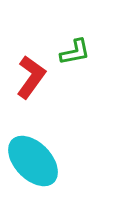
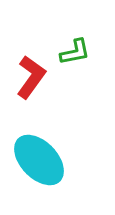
cyan ellipse: moved 6 px right, 1 px up
